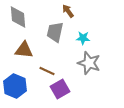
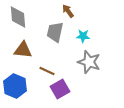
cyan star: moved 2 px up
brown triangle: moved 1 px left
gray star: moved 1 px up
